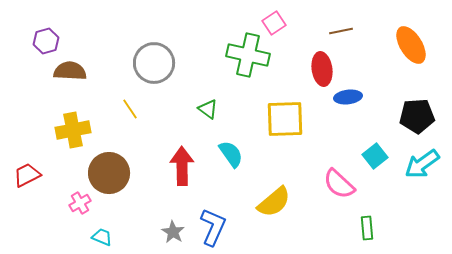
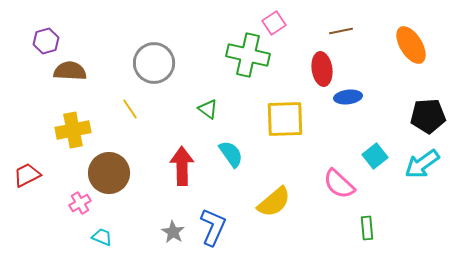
black pentagon: moved 11 px right
